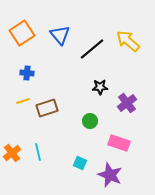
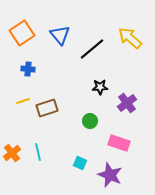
yellow arrow: moved 2 px right, 3 px up
blue cross: moved 1 px right, 4 px up
